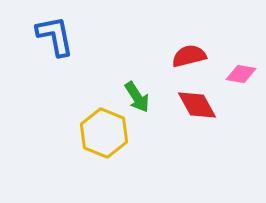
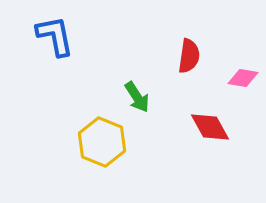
red semicircle: rotated 112 degrees clockwise
pink diamond: moved 2 px right, 4 px down
red diamond: moved 13 px right, 22 px down
yellow hexagon: moved 2 px left, 9 px down
